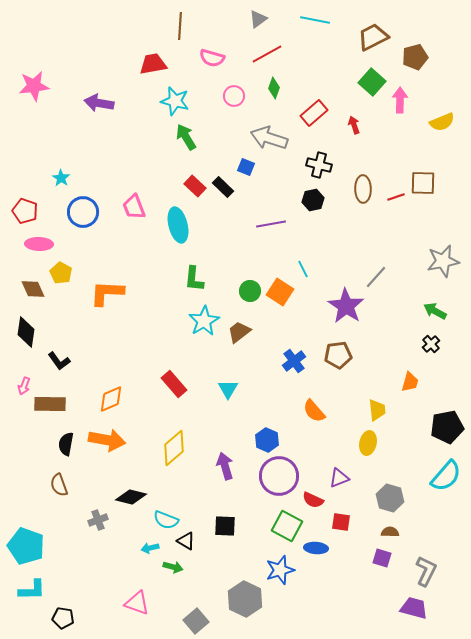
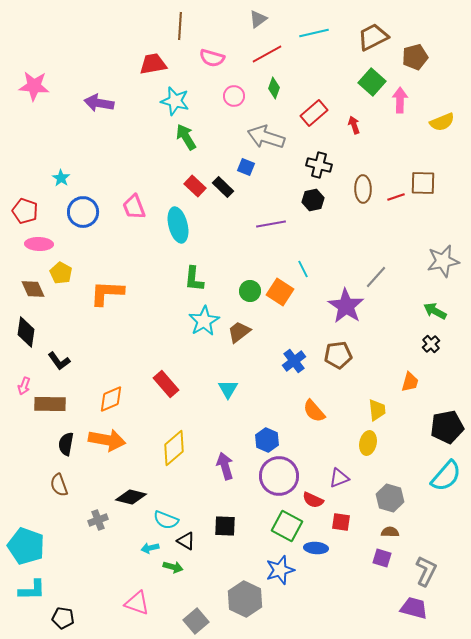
cyan line at (315, 20): moved 1 px left, 13 px down; rotated 24 degrees counterclockwise
pink star at (34, 86): rotated 12 degrees clockwise
gray arrow at (269, 138): moved 3 px left, 1 px up
red rectangle at (174, 384): moved 8 px left
